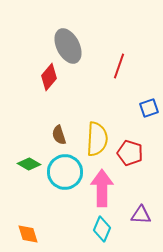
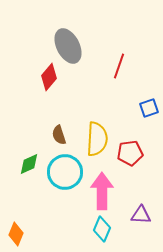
red pentagon: rotated 25 degrees counterclockwise
green diamond: rotated 55 degrees counterclockwise
pink arrow: moved 3 px down
orange diamond: moved 12 px left; rotated 40 degrees clockwise
